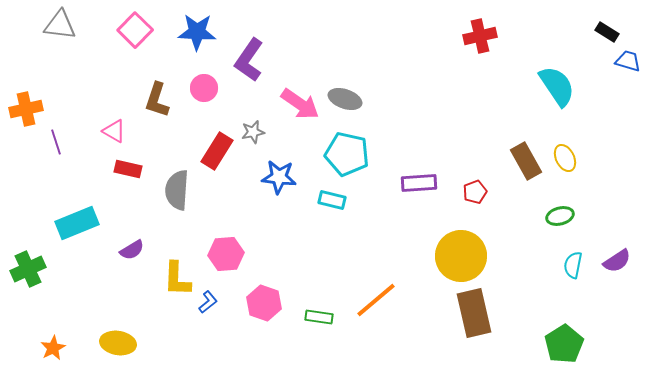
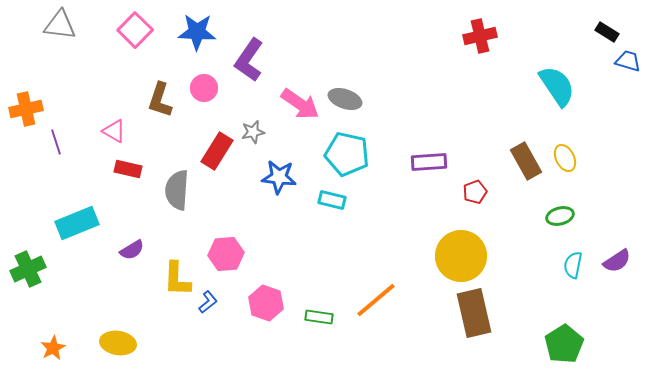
brown L-shape at (157, 100): moved 3 px right
purple rectangle at (419, 183): moved 10 px right, 21 px up
pink hexagon at (264, 303): moved 2 px right
